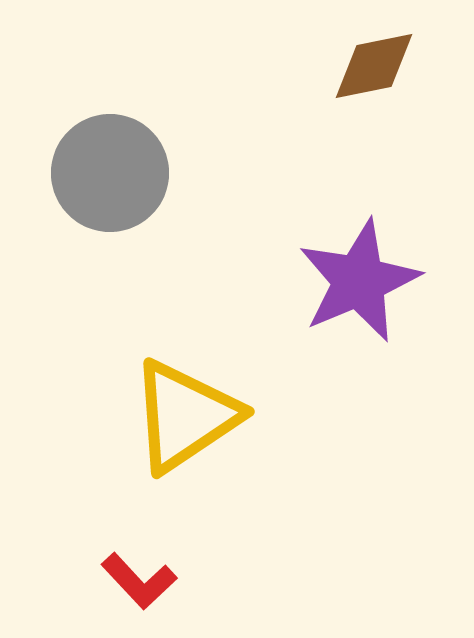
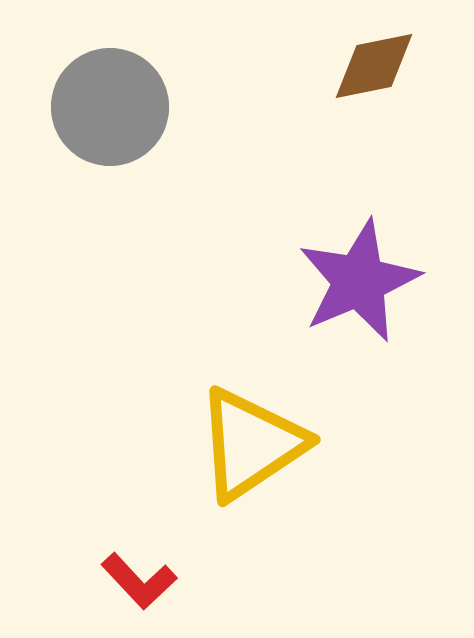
gray circle: moved 66 px up
yellow triangle: moved 66 px right, 28 px down
